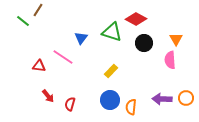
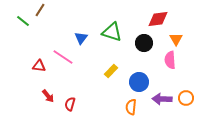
brown line: moved 2 px right
red diamond: moved 22 px right; rotated 35 degrees counterclockwise
blue circle: moved 29 px right, 18 px up
